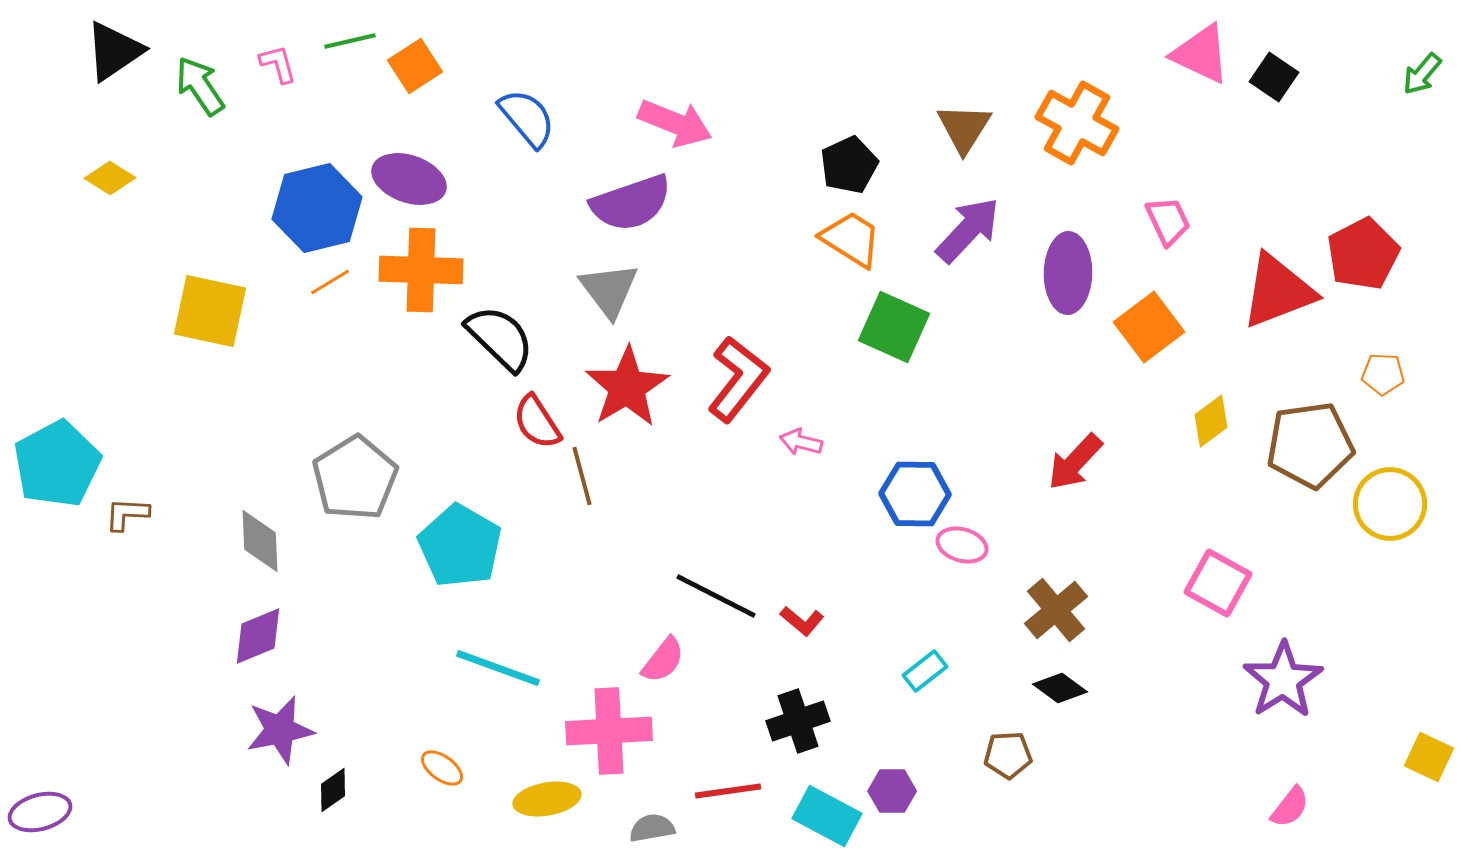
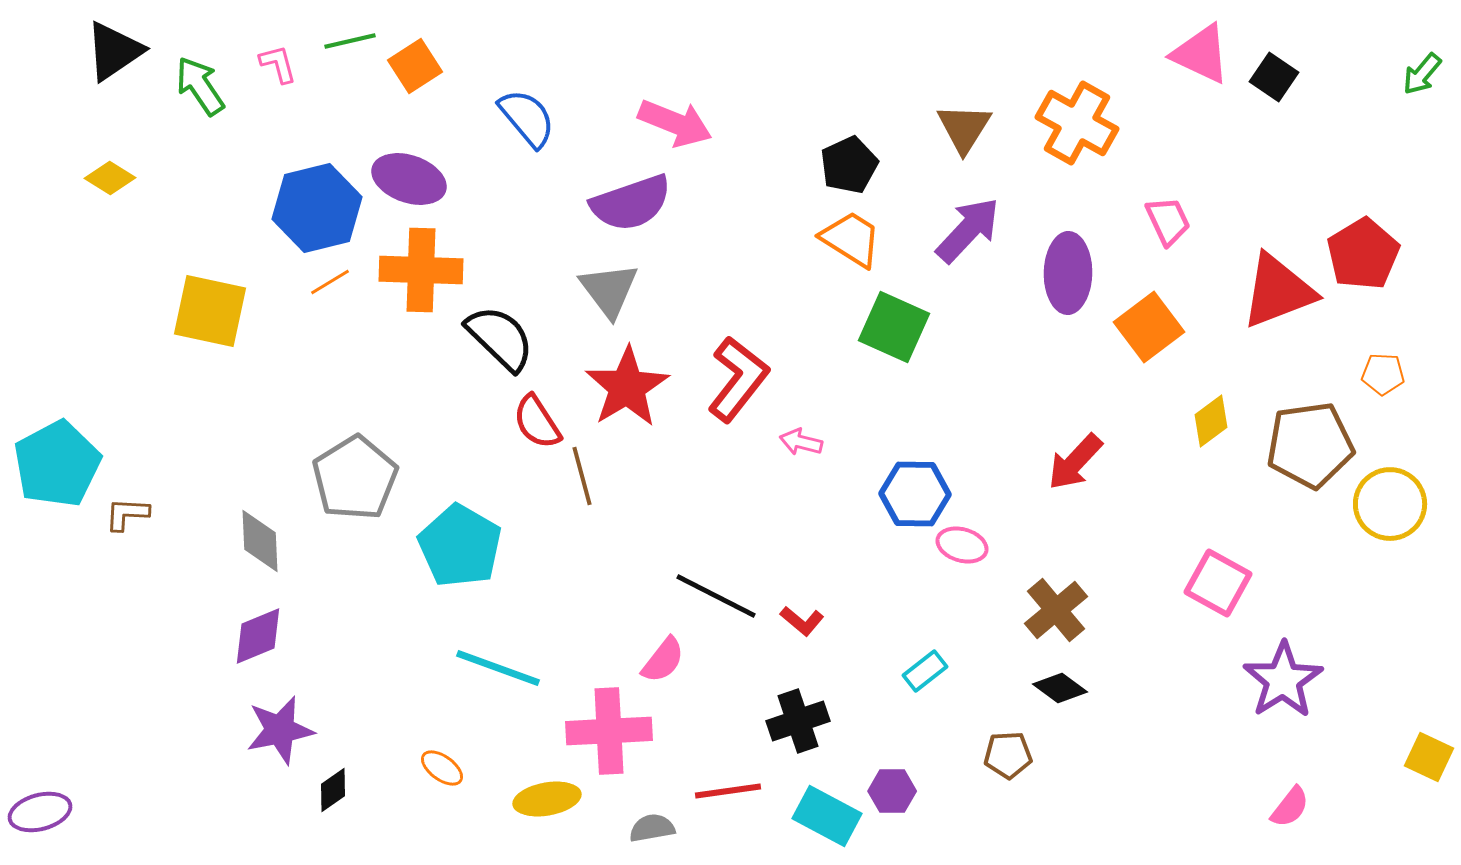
red pentagon at (1363, 254): rotated 4 degrees counterclockwise
